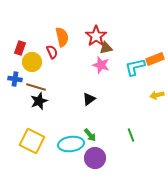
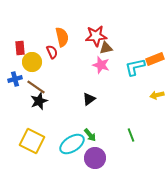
red star: rotated 30 degrees clockwise
red rectangle: rotated 24 degrees counterclockwise
blue cross: rotated 24 degrees counterclockwise
brown line: rotated 18 degrees clockwise
cyan ellipse: moved 1 px right; rotated 25 degrees counterclockwise
